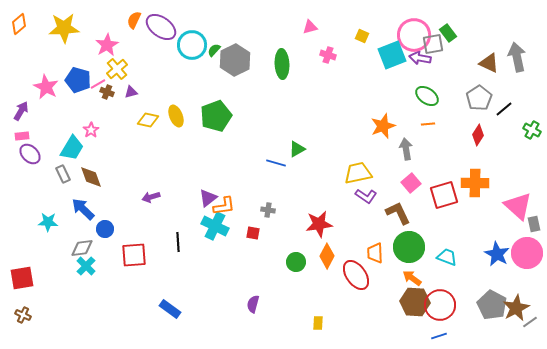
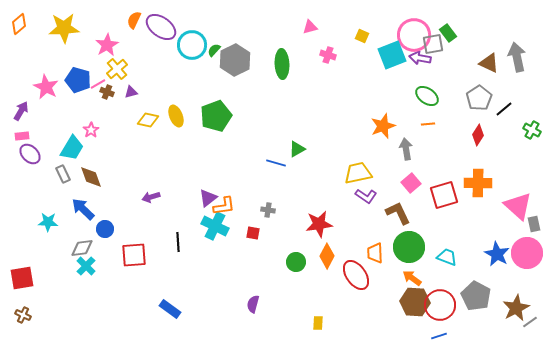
orange cross at (475, 183): moved 3 px right
gray pentagon at (492, 305): moved 16 px left, 9 px up
